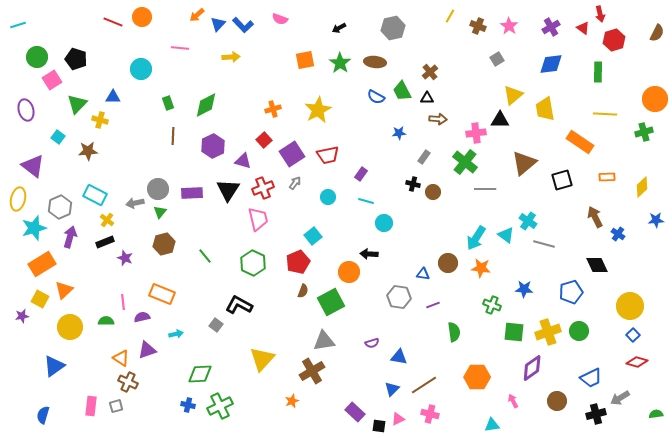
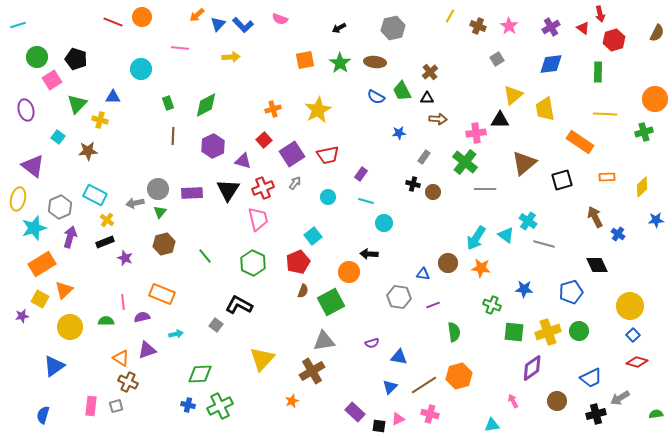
orange hexagon at (477, 377): moved 18 px left, 1 px up; rotated 15 degrees counterclockwise
blue triangle at (392, 389): moved 2 px left, 2 px up
